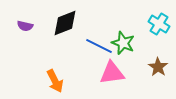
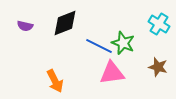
brown star: rotated 18 degrees counterclockwise
